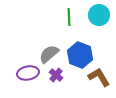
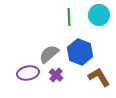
blue hexagon: moved 3 px up
